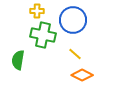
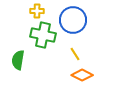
yellow line: rotated 16 degrees clockwise
